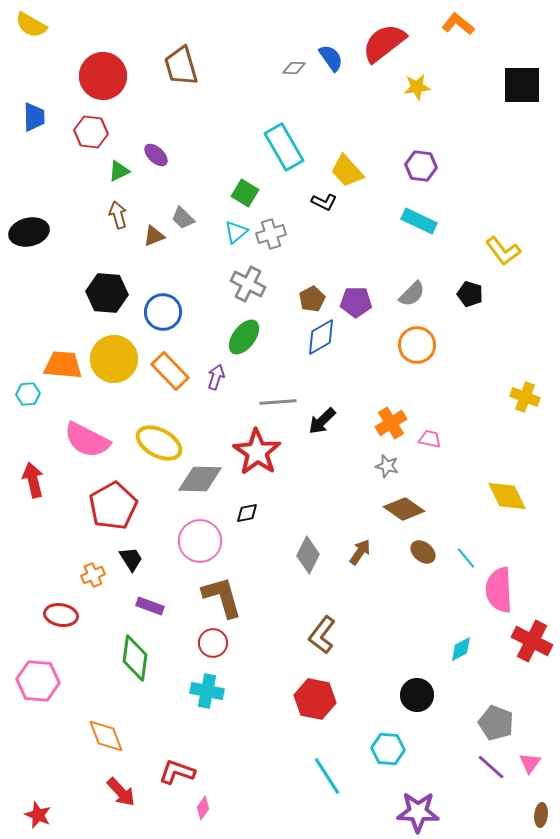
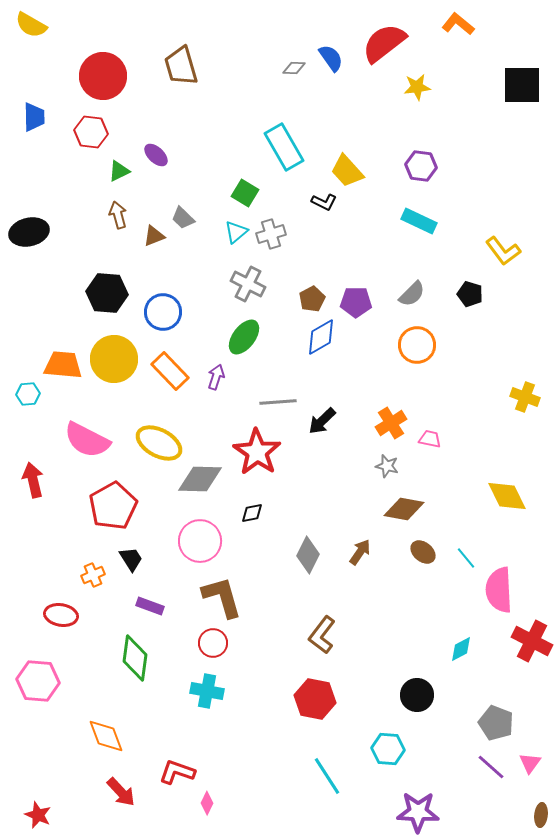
brown diamond at (404, 509): rotated 24 degrees counterclockwise
black diamond at (247, 513): moved 5 px right
pink diamond at (203, 808): moved 4 px right, 5 px up; rotated 10 degrees counterclockwise
